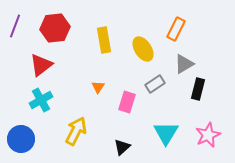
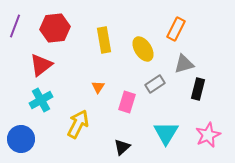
gray triangle: rotated 15 degrees clockwise
yellow arrow: moved 2 px right, 7 px up
